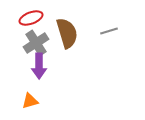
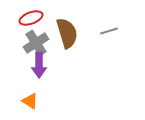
purple arrow: moved 1 px up
orange triangle: rotated 48 degrees clockwise
